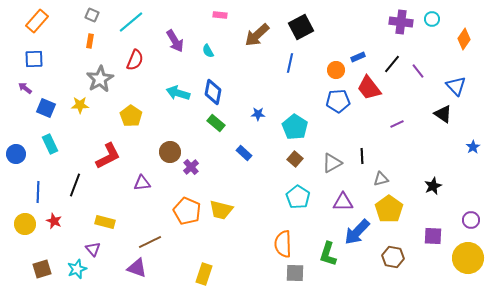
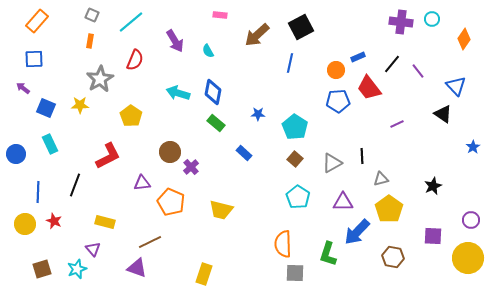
purple arrow at (25, 88): moved 2 px left
orange pentagon at (187, 211): moved 16 px left, 9 px up
